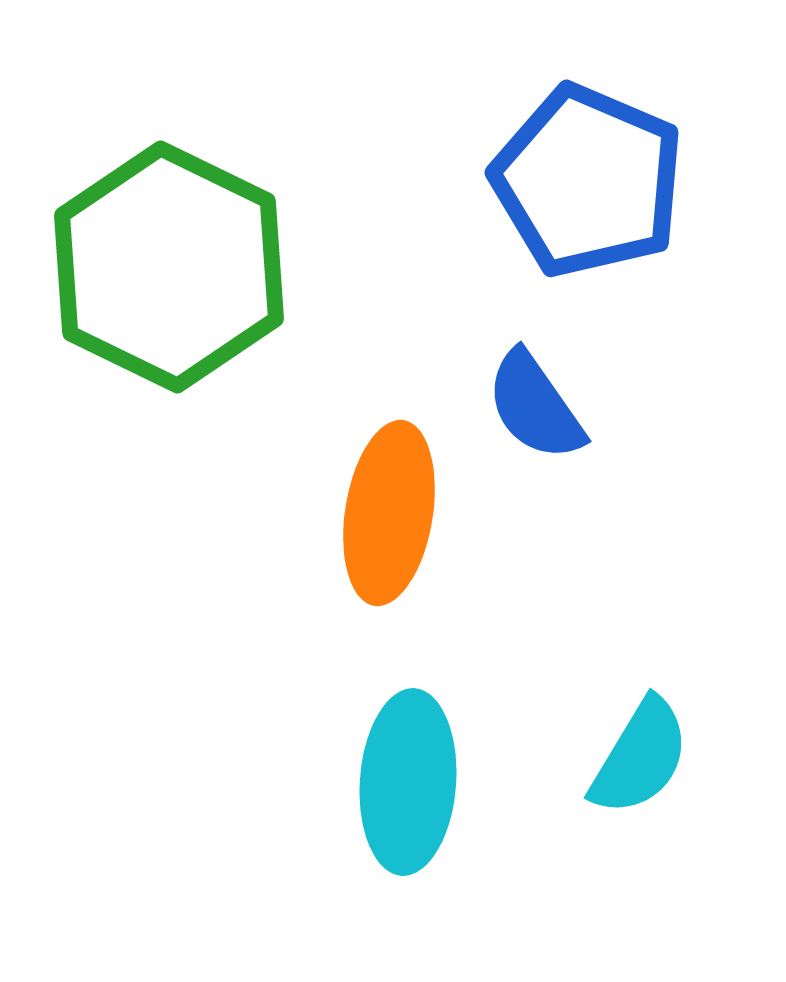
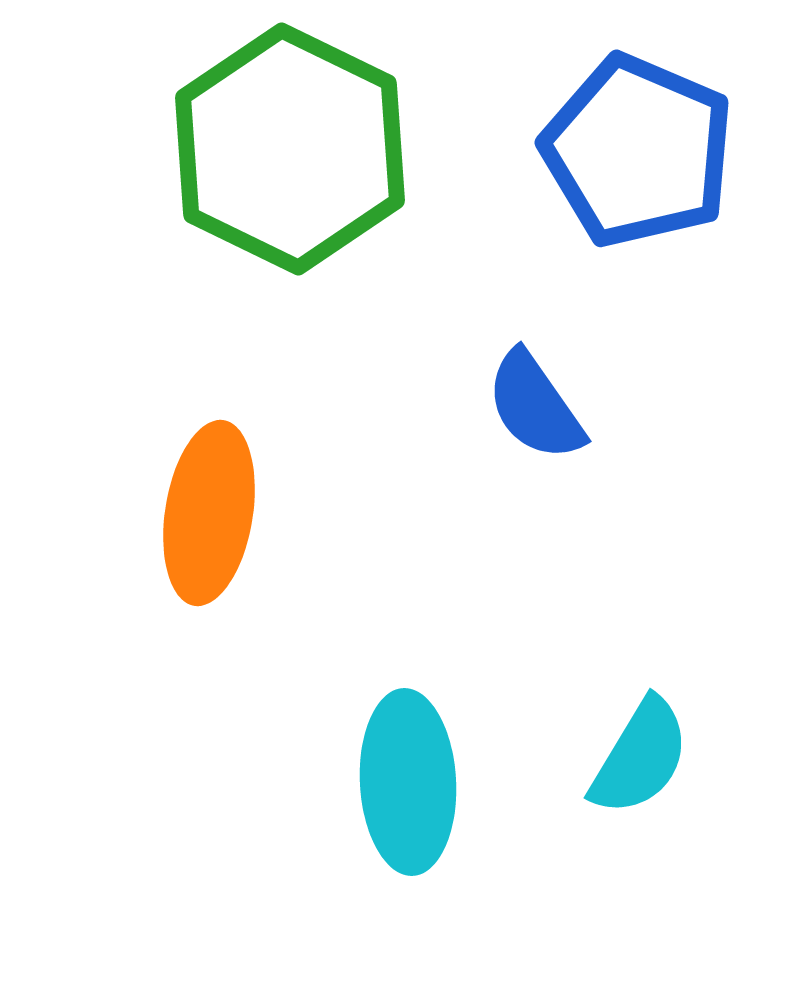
blue pentagon: moved 50 px right, 30 px up
green hexagon: moved 121 px right, 118 px up
orange ellipse: moved 180 px left
cyan ellipse: rotated 7 degrees counterclockwise
